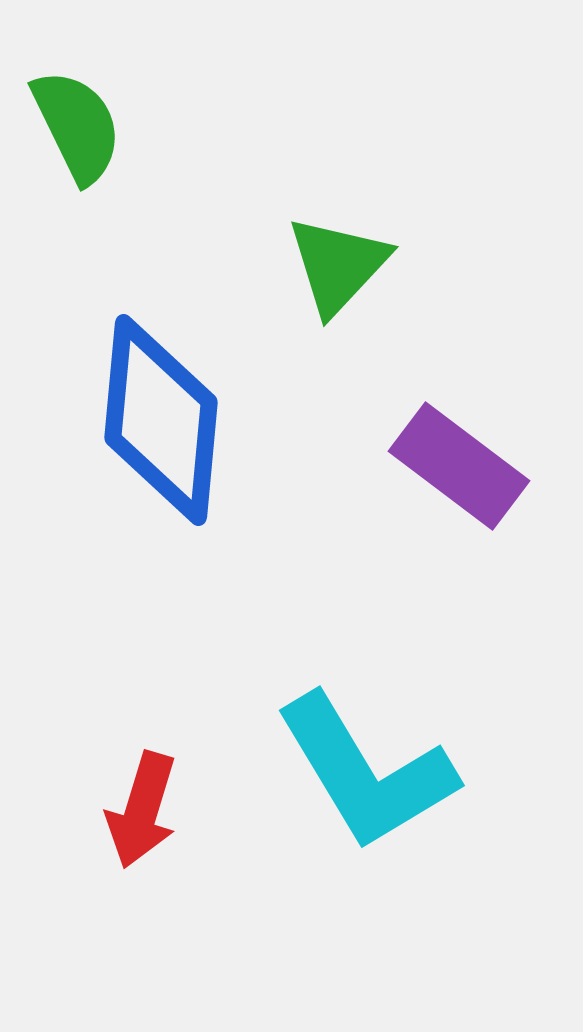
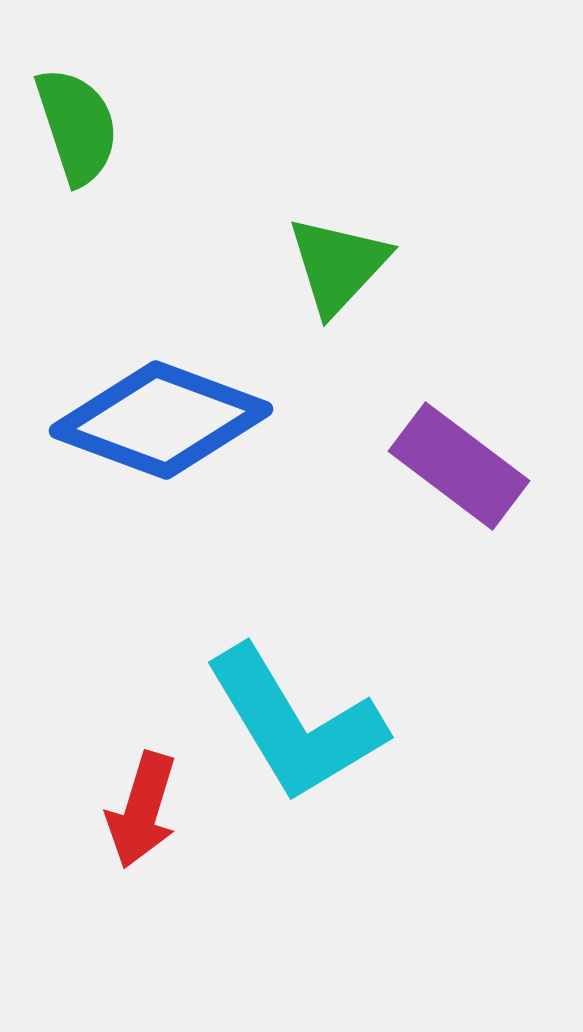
green semicircle: rotated 8 degrees clockwise
blue diamond: rotated 75 degrees counterclockwise
cyan L-shape: moved 71 px left, 48 px up
